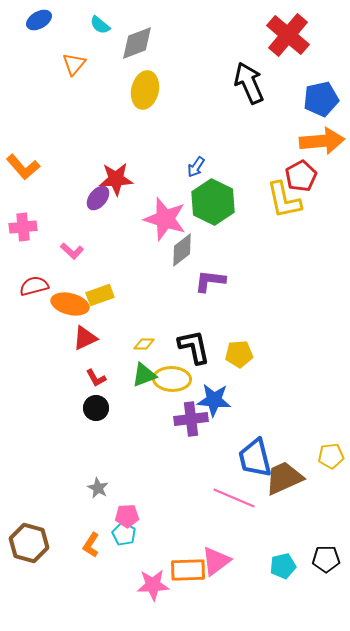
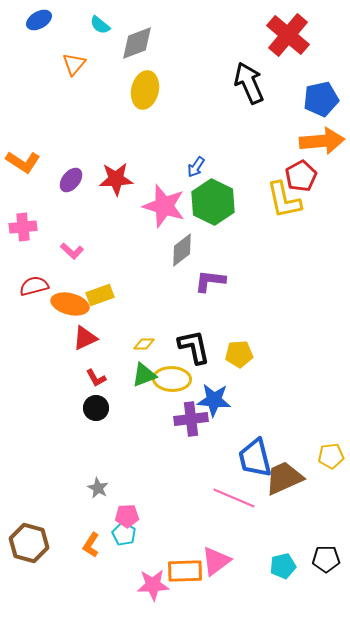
orange L-shape at (23, 167): moved 5 px up; rotated 16 degrees counterclockwise
purple ellipse at (98, 198): moved 27 px left, 18 px up
pink star at (165, 219): moved 1 px left, 13 px up
orange rectangle at (188, 570): moved 3 px left, 1 px down
